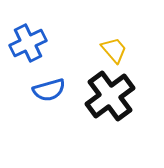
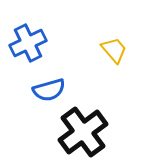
black cross: moved 27 px left, 36 px down
